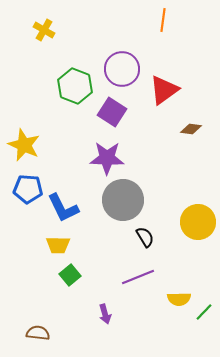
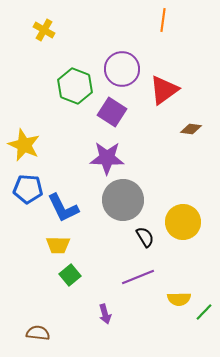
yellow circle: moved 15 px left
